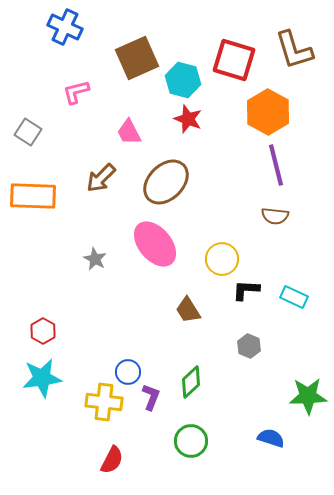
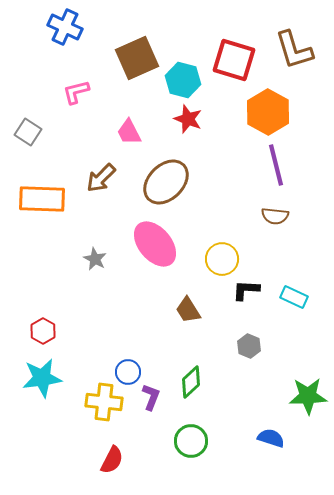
orange rectangle: moved 9 px right, 3 px down
